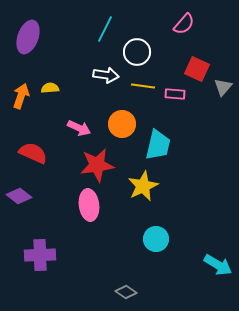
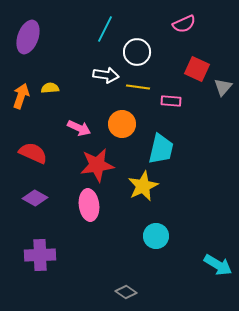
pink semicircle: rotated 25 degrees clockwise
yellow line: moved 5 px left, 1 px down
pink rectangle: moved 4 px left, 7 px down
cyan trapezoid: moved 3 px right, 4 px down
purple diamond: moved 16 px right, 2 px down; rotated 10 degrees counterclockwise
cyan circle: moved 3 px up
